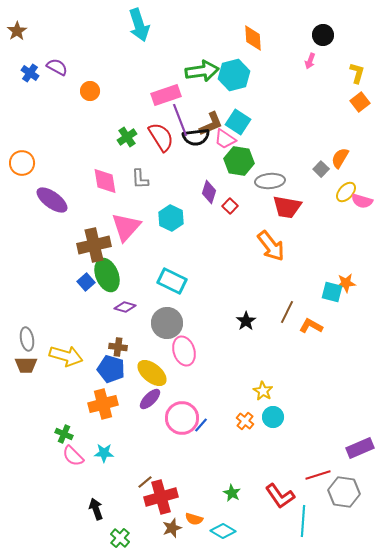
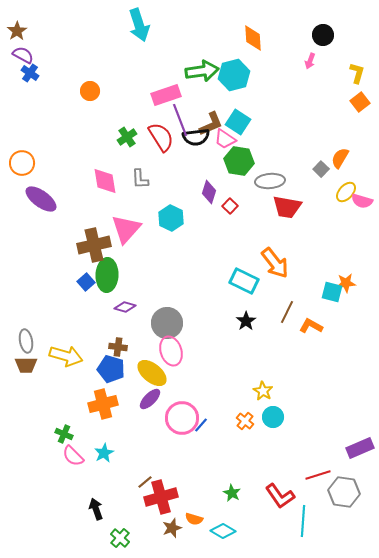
purple semicircle at (57, 67): moved 34 px left, 12 px up
purple ellipse at (52, 200): moved 11 px left, 1 px up
pink triangle at (126, 227): moved 2 px down
orange arrow at (271, 246): moved 4 px right, 17 px down
green ellipse at (107, 275): rotated 24 degrees clockwise
cyan rectangle at (172, 281): moved 72 px right
gray ellipse at (27, 339): moved 1 px left, 2 px down
pink ellipse at (184, 351): moved 13 px left
cyan star at (104, 453): rotated 30 degrees counterclockwise
